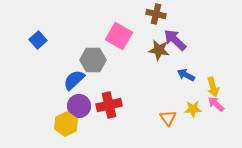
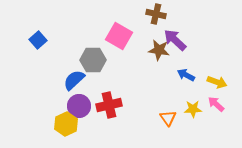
yellow arrow: moved 4 px right, 5 px up; rotated 54 degrees counterclockwise
